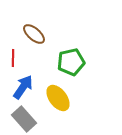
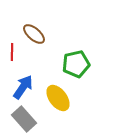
red line: moved 1 px left, 6 px up
green pentagon: moved 5 px right, 2 px down
